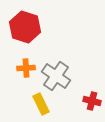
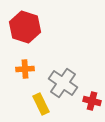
orange cross: moved 1 px left, 1 px down
gray cross: moved 7 px right, 7 px down
